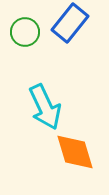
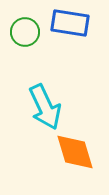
blue rectangle: rotated 60 degrees clockwise
